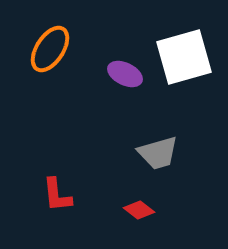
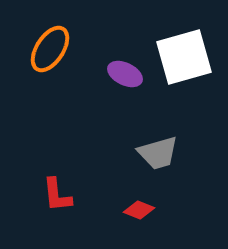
red diamond: rotated 16 degrees counterclockwise
